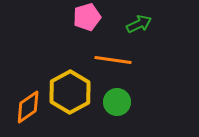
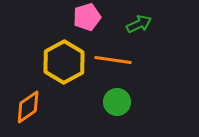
yellow hexagon: moved 6 px left, 30 px up
